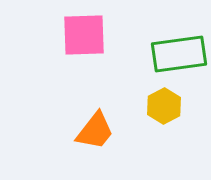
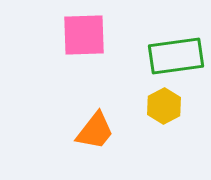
green rectangle: moved 3 px left, 2 px down
